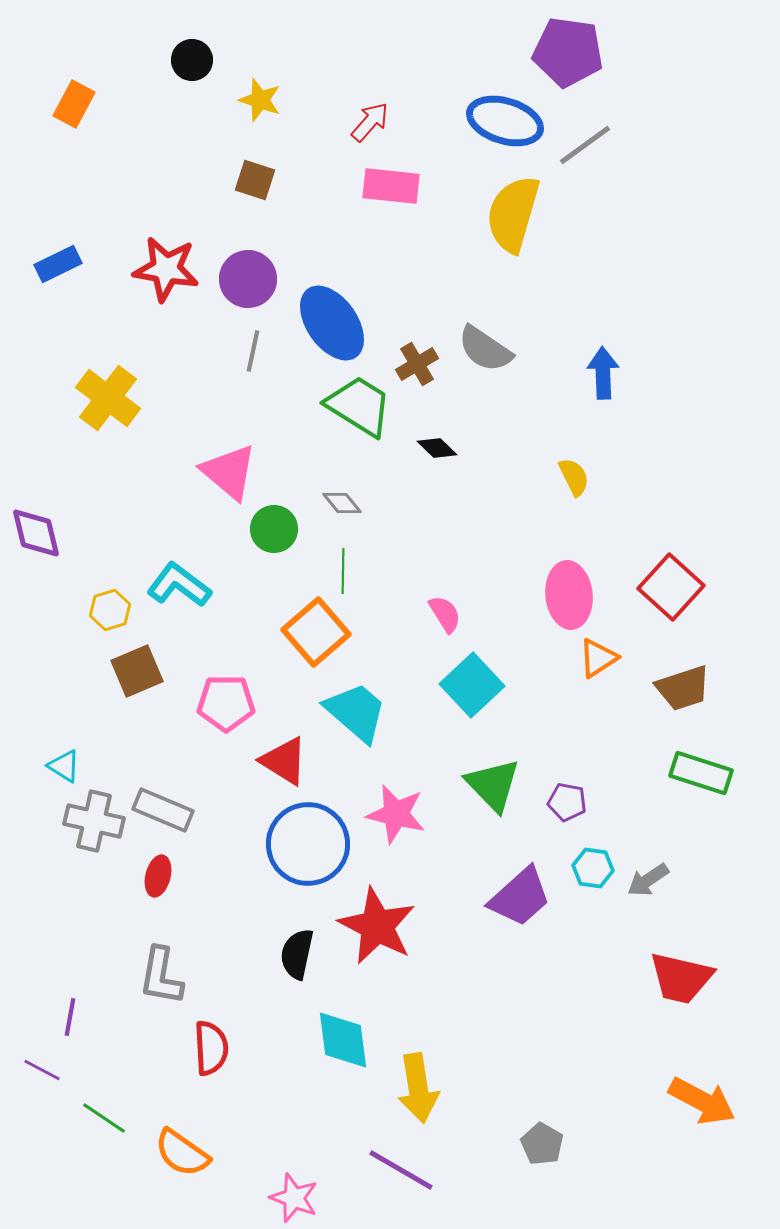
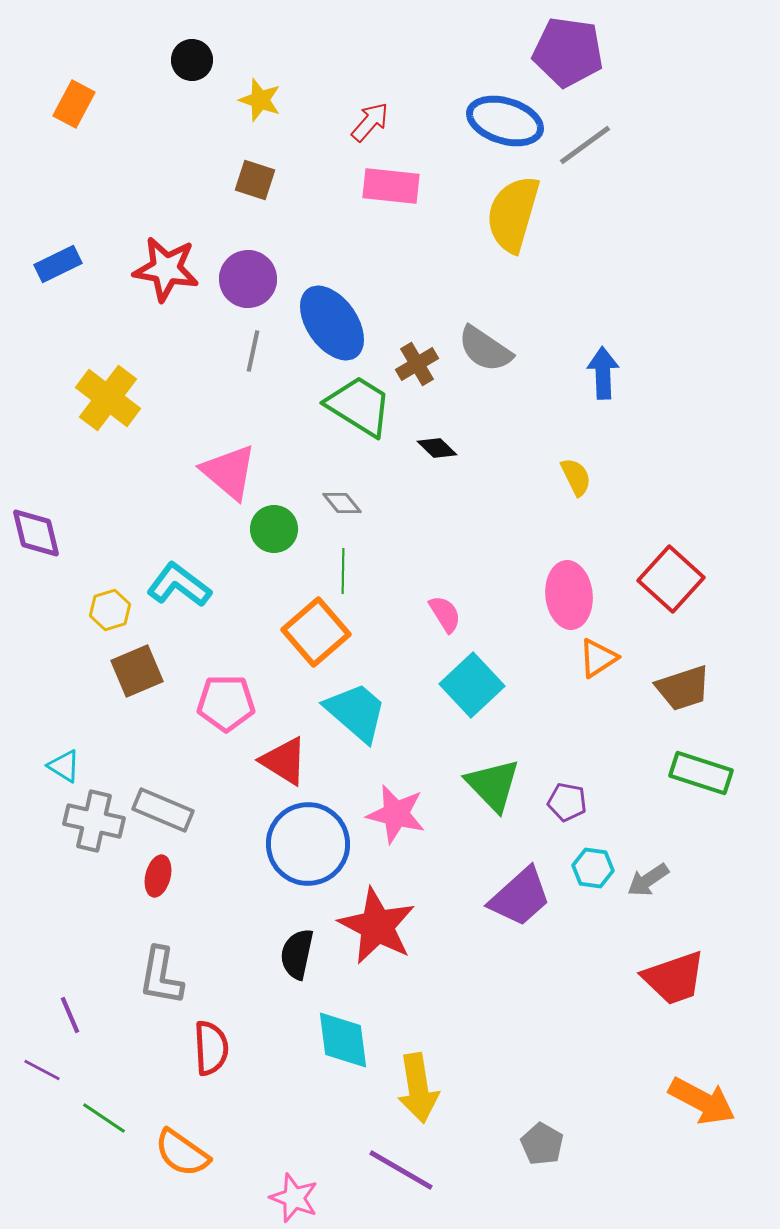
yellow semicircle at (574, 477): moved 2 px right
red square at (671, 587): moved 8 px up
red trapezoid at (681, 978): moved 7 px left; rotated 32 degrees counterclockwise
purple line at (70, 1017): moved 2 px up; rotated 33 degrees counterclockwise
